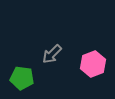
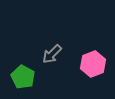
green pentagon: moved 1 px right, 1 px up; rotated 20 degrees clockwise
